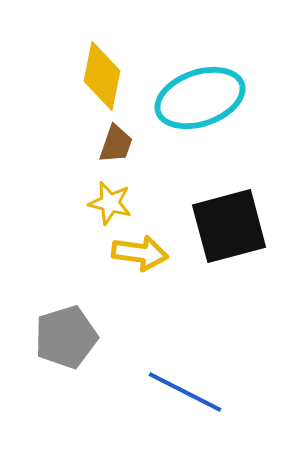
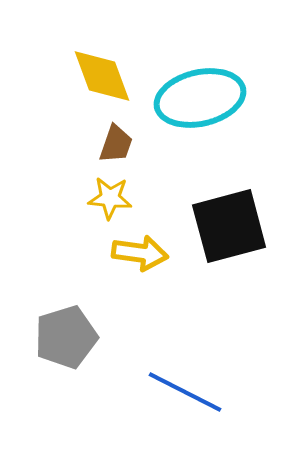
yellow diamond: rotated 32 degrees counterclockwise
cyan ellipse: rotated 6 degrees clockwise
yellow star: moved 5 px up; rotated 9 degrees counterclockwise
